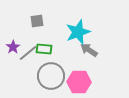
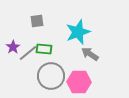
gray arrow: moved 1 px right, 4 px down
